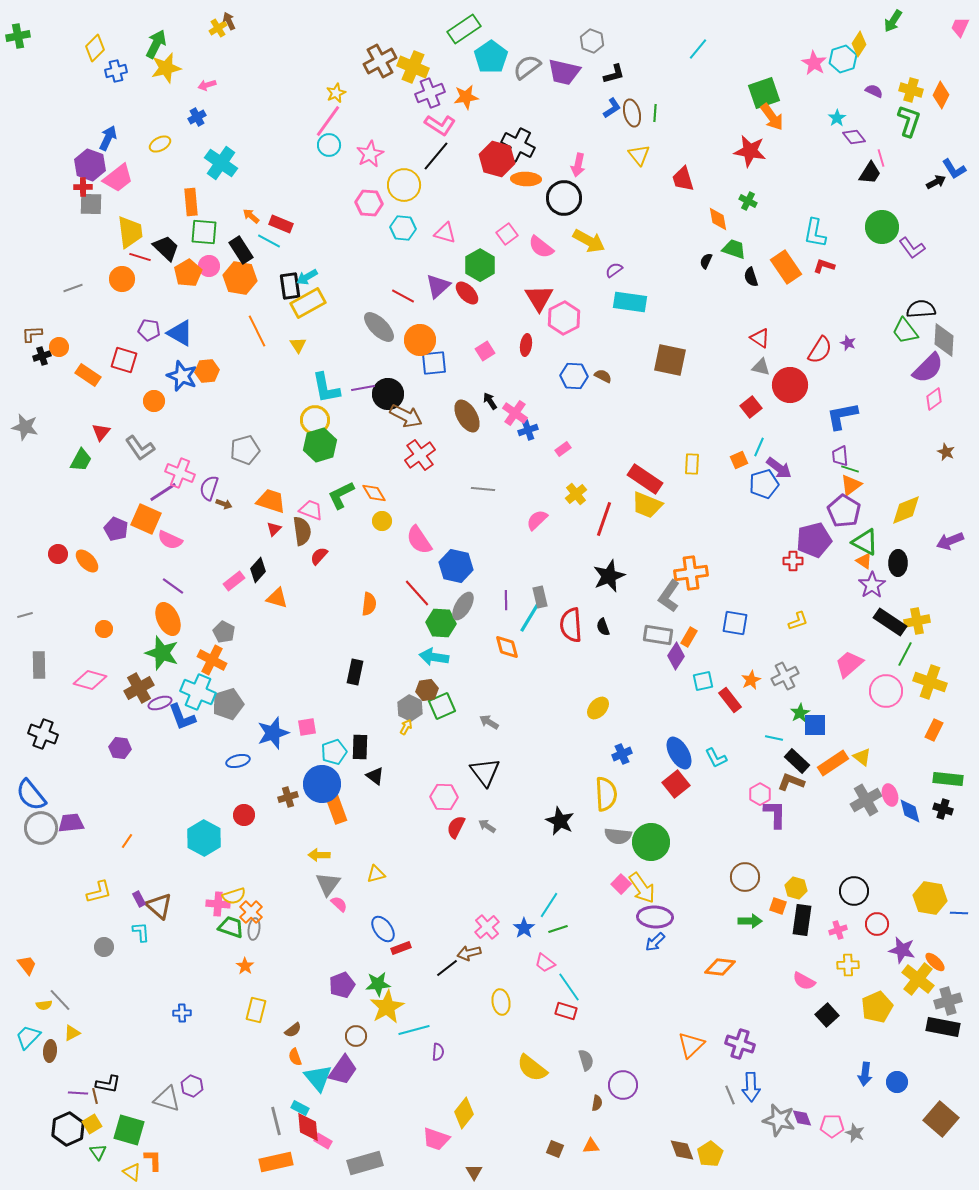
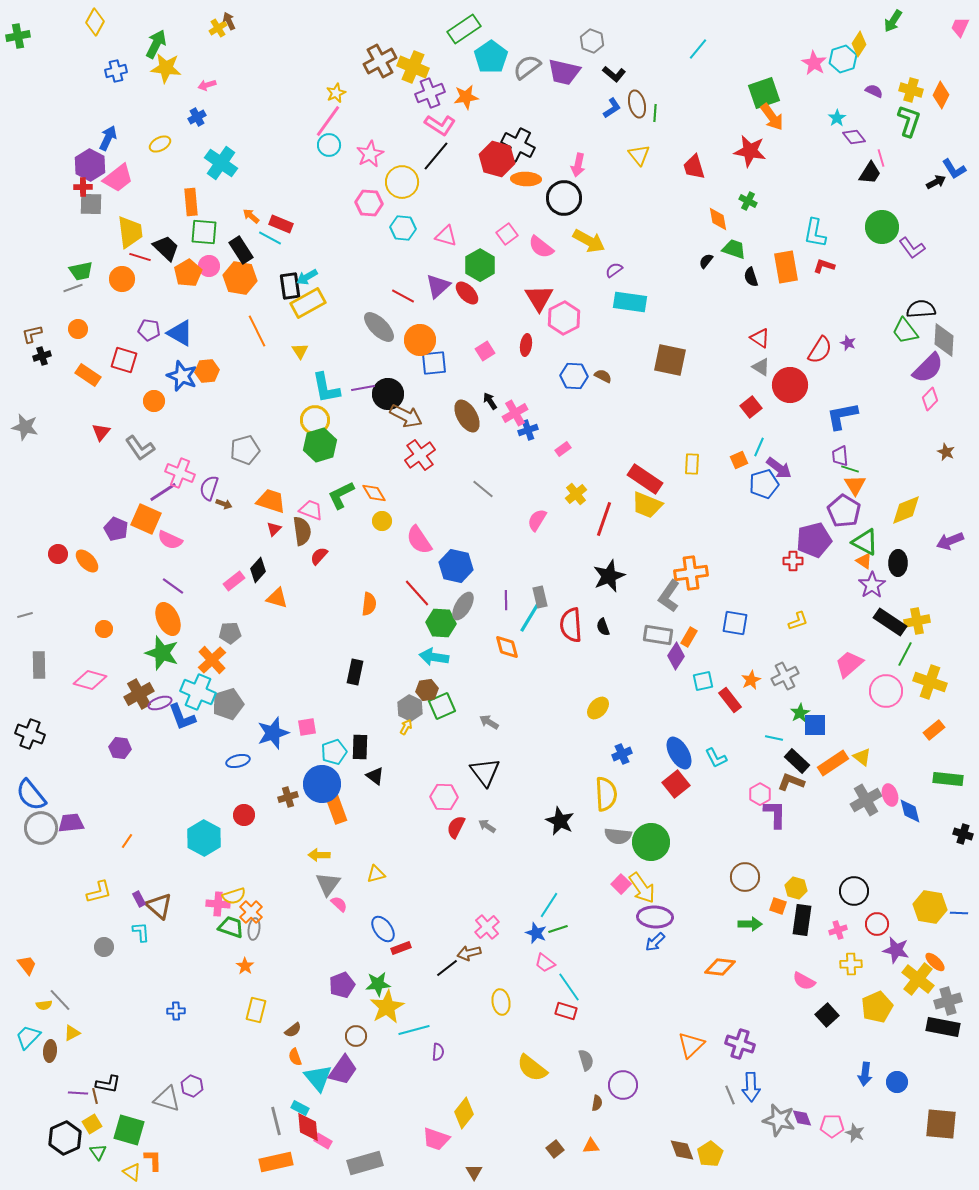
yellow diamond at (95, 48): moved 26 px up; rotated 16 degrees counterclockwise
yellow star at (166, 68): rotated 20 degrees clockwise
black L-shape at (614, 74): rotated 55 degrees clockwise
brown ellipse at (632, 113): moved 5 px right, 9 px up
purple hexagon at (90, 165): rotated 8 degrees clockwise
red trapezoid at (683, 179): moved 11 px right, 12 px up
yellow circle at (404, 185): moved 2 px left, 3 px up
pink triangle at (445, 233): moved 1 px right, 3 px down
cyan line at (269, 241): moved 1 px right, 3 px up
black semicircle at (706, 261): rotated 14 degrees clockwise
orange rectangle at (786, 267): rotated 24 degrees clockwise
brown L-shape at (32, 334): rotated 10 degrees counterclockwise
yellow triangle at (298, 345): moved 2 px right, 6 px down
orange circle at (59, 347): moved 19 px right, 18 px up
gray triangle at (761, 367): rotated 18 degrees clockwise
pink diamond at (934, 399): moved 4 px left; rotated 10 degrees counterclockwise
pink cross at (515, 413): rotated 25 degrees clockwise
green trapezoid at (81, 460): moved 189 px up; rotated 50 degrees clockwise
orange triangle at (851, 485): moved 4 px right; rotated 25 degrees counterclockwise
gray line at (483, 489): rotated 35 degrees clockwise
pink semicircle at (537, 520): rotated 15 degrees counterclockwise
gray pentagon at (224, 632): moved 6 px right, 1 px down; rotated 30 degrees counterclockwise
orange cross at (212, 660): rotated 20 degrees clockwise
brown cross at (139, 688): moved 6 px down
orange rectangle at (934, 730): rotated 25 degrees clockwise
black cross at (43, 734): moved 13 px left
black cross at (943, 809): moved 20 px right, 25 px down
yellow hexagon at (930, 898): moved 9 px down
green arrow at (750, 921): moved 3 px down
blue star at (524, 928): moved 12 px right, 5 px down; rotated 15 degrees counterclockwise
purple star at (902, 950): moved 6 px left
yellow cross at (848, 965): moved 3 px right, 1 px up
blue cross at (182, 1013): moved 6 px left, 2 px up
brown square at (941, 1119): moved 5 px down; rotated 36 degrees counterclockwise
black hexagon at (68, 1129): moved 3 px left, 9 px down
brown square at (555, 1149): rotated 30 degrees clockwise
